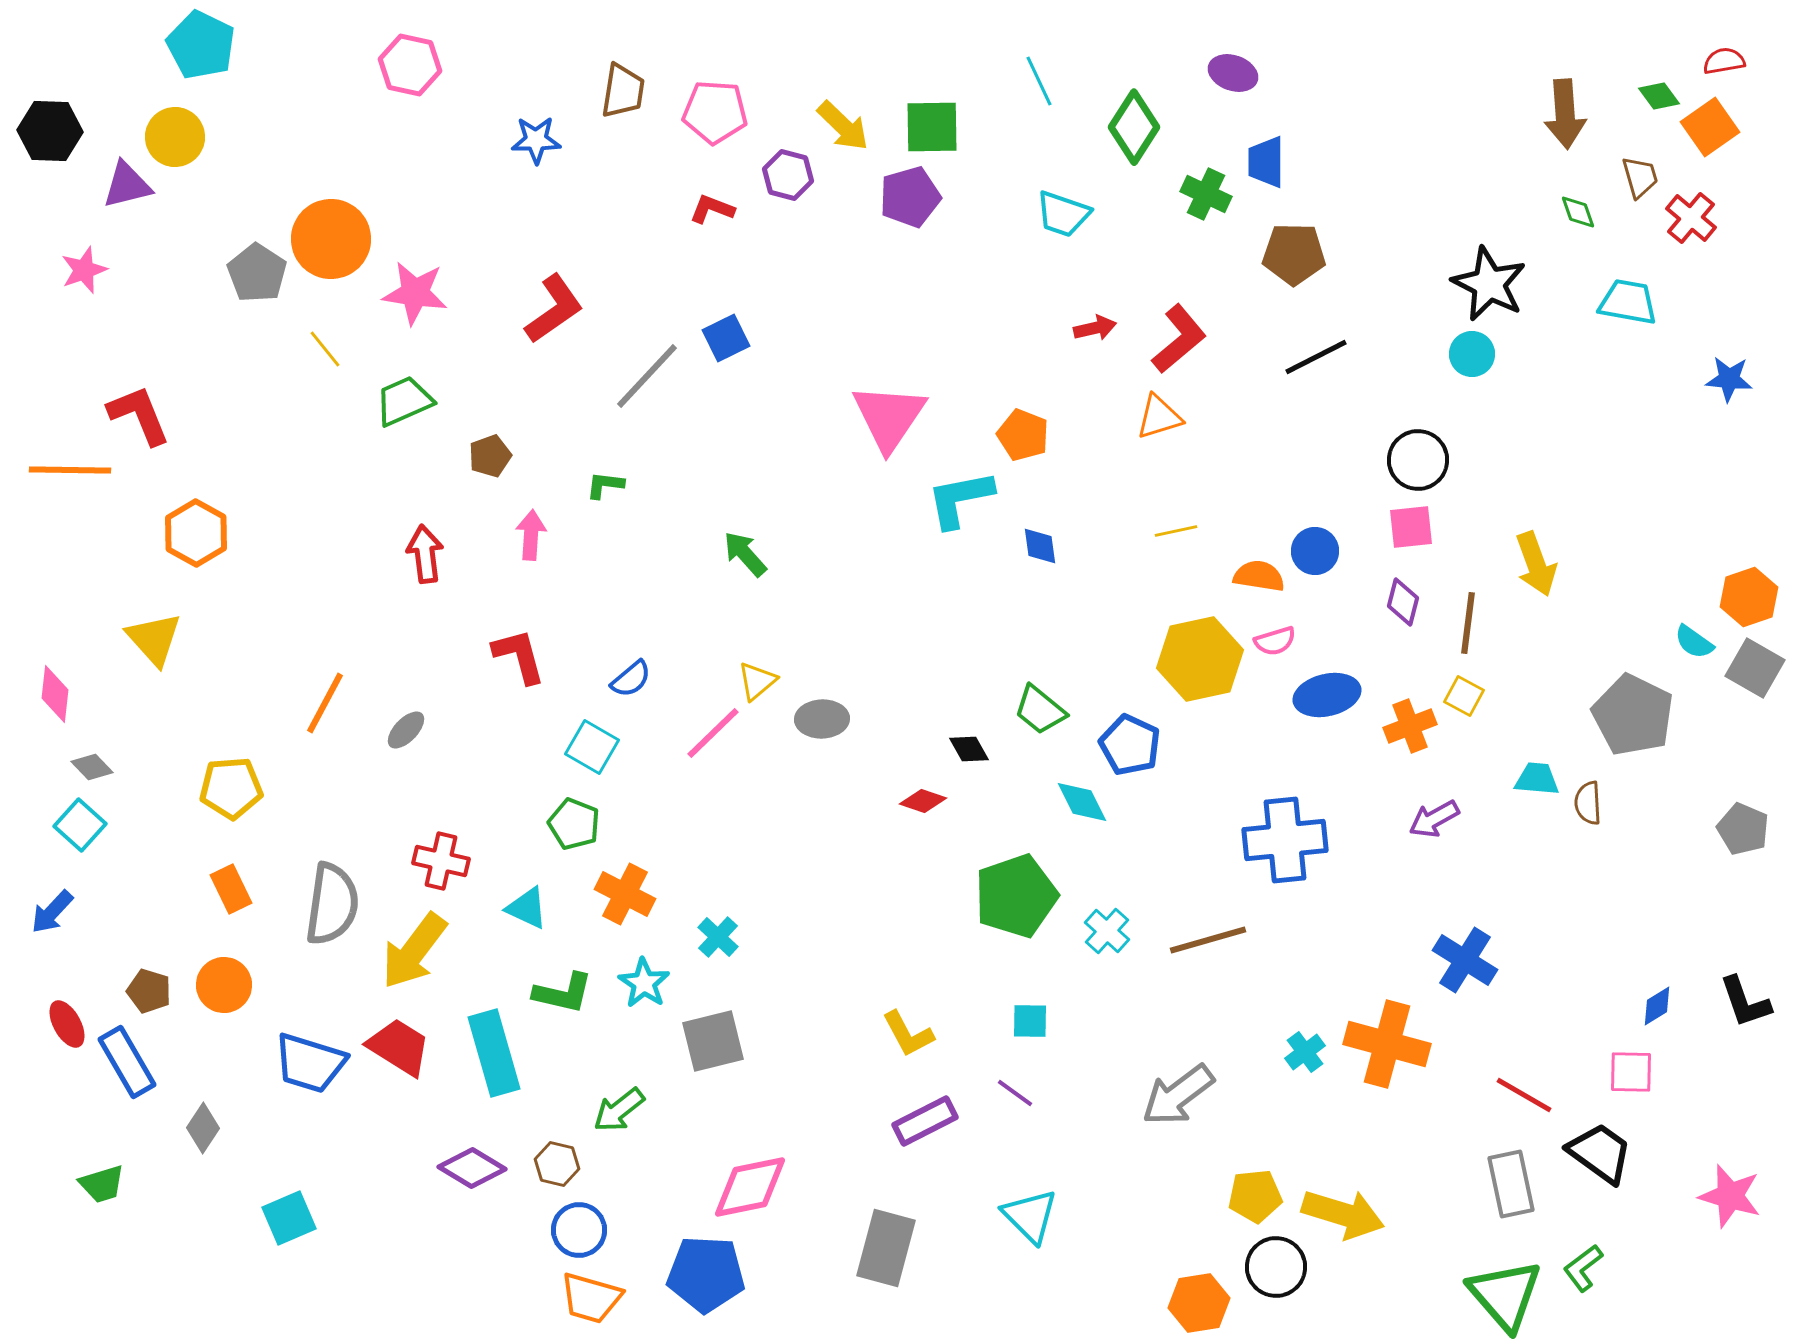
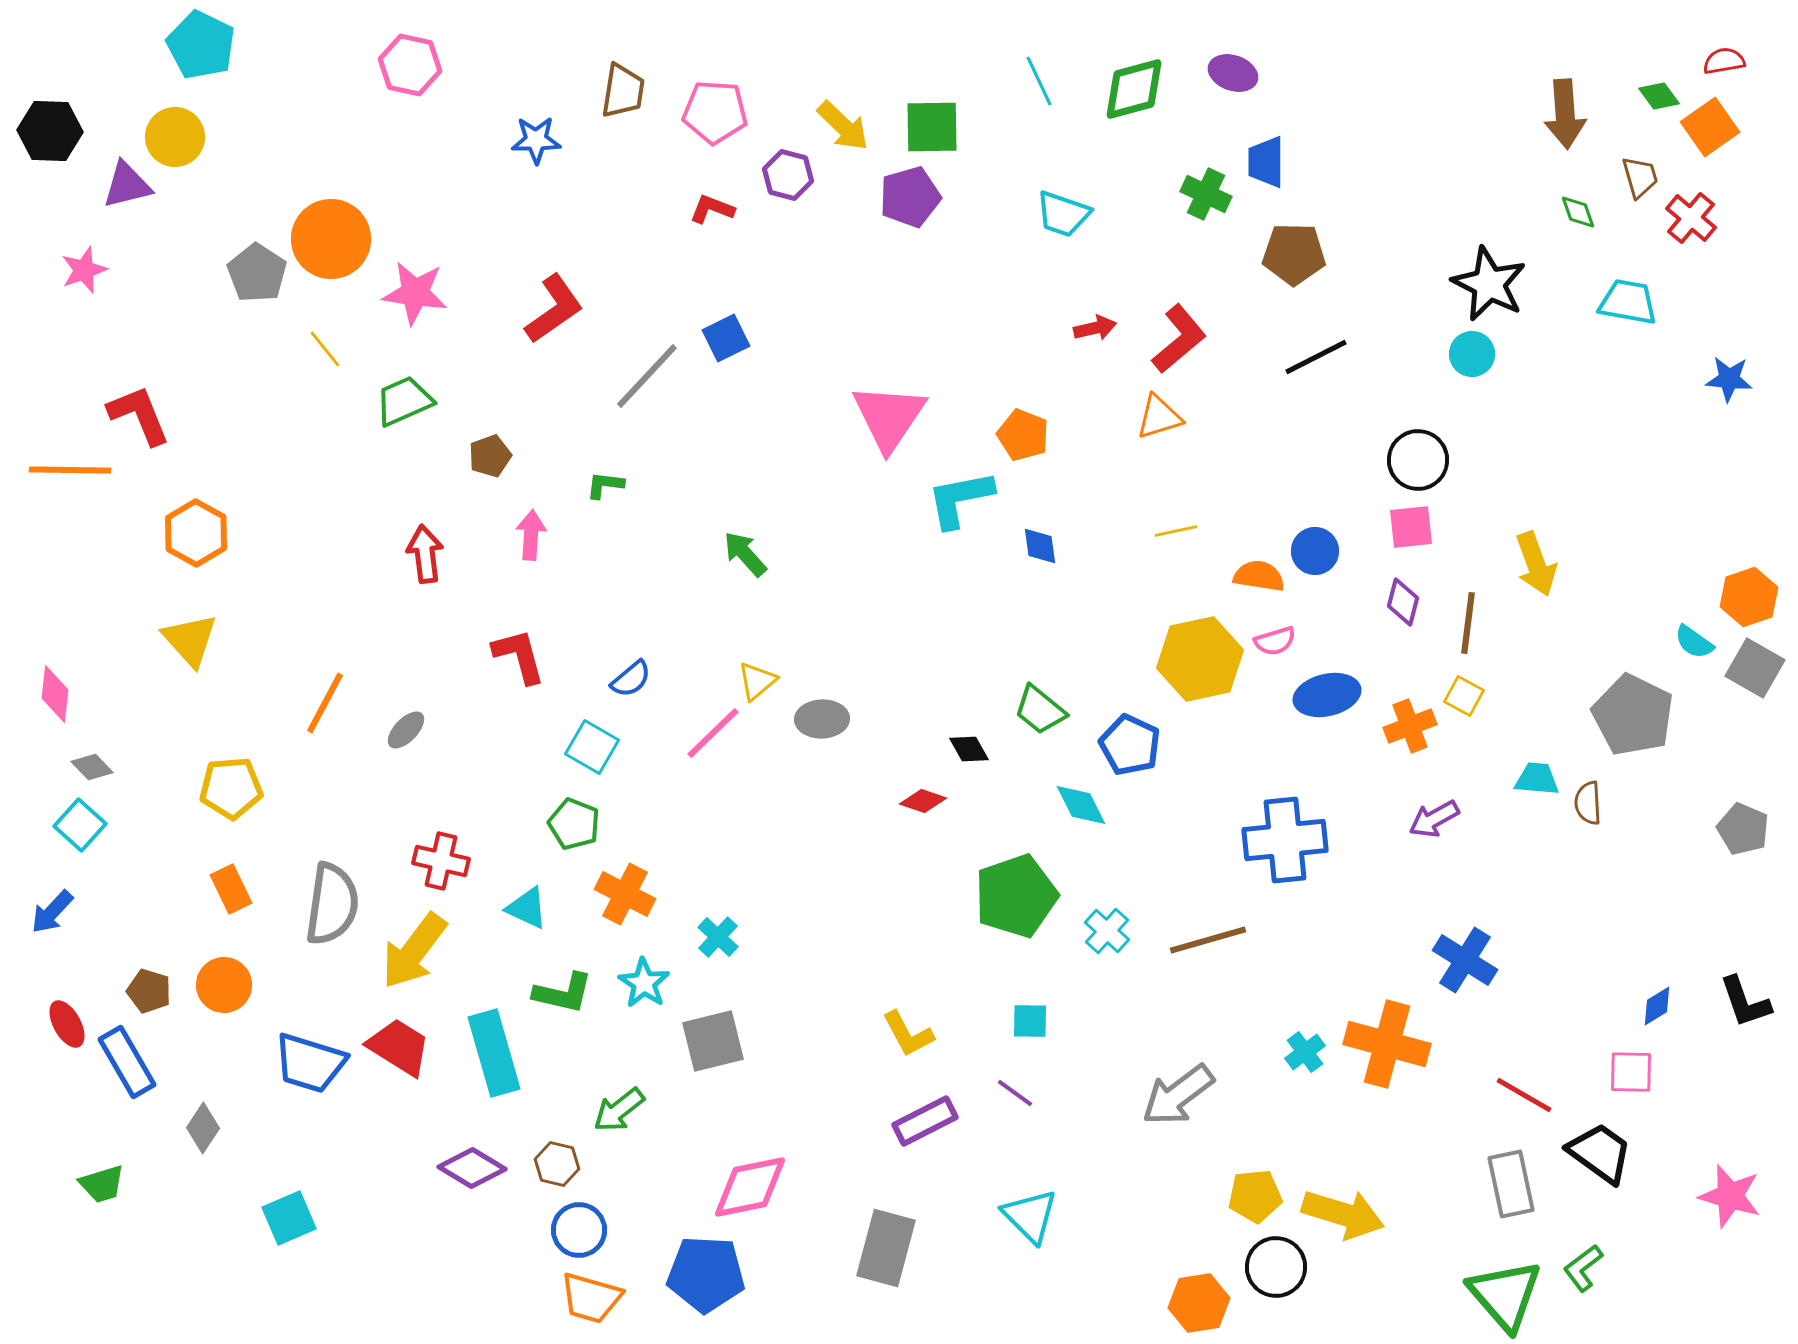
green diamond at (1134, 127): moved 38 px up; rotated 42 degrees clockwise
yellow triangle at (154, 639): moved 36 px right, 1 px down
cyan diamond at (1082, 802): moved 1 px left, 3 px down
